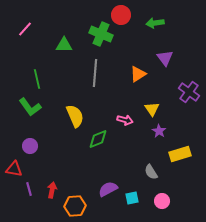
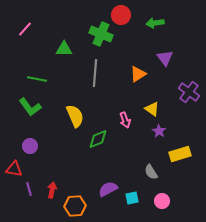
green triangle: moved 4 px down
green line: rotated 66 degrees counterclockwise
yellow triangle: rotated 21 degrees counterclockwise
pink arrow: rotated 56 degrees clockwise
